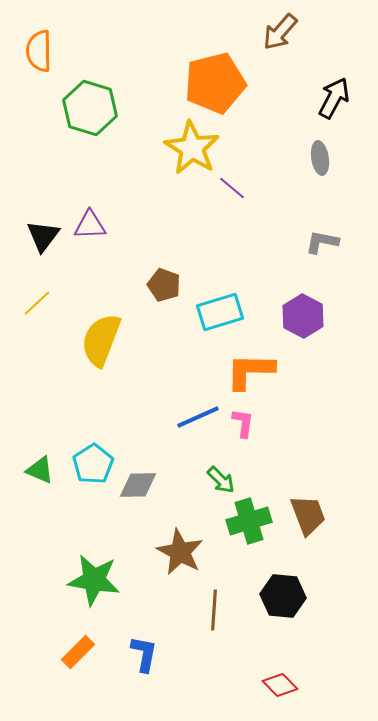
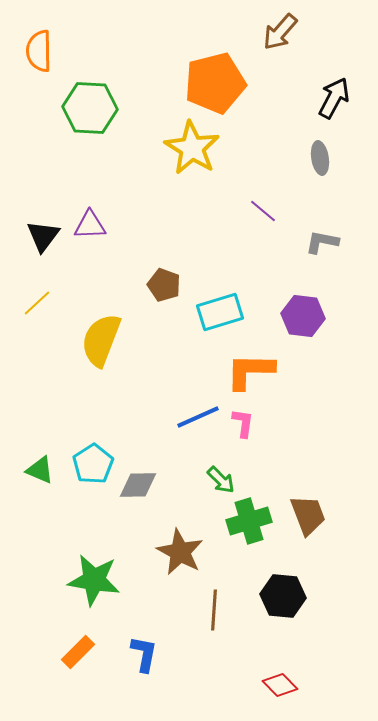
green hexagon: rotated 14 degrees counterclockwise
purple line: moved 31 px right, 23 px down
purple hexagon: rotated 21 degrees counterclockwise
